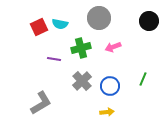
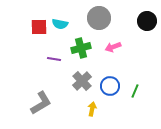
black circle: moved 2 px left
red square: rotated 24 degrees clockwise
green line: moved 8 px left, 12 px down
yellow arrow: moved 15 px left, 3 px up; rotated 72 degrees counterclockwise
